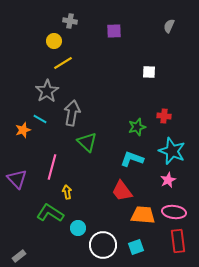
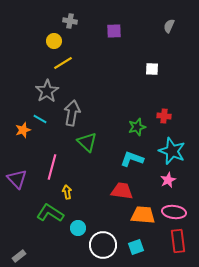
white square: moved 3 px right, 3 px up
red trapezoid: rotated 135 degrees clockwise
